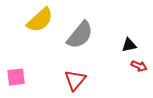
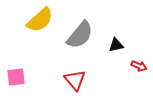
black triangle: moved 13 px left
red triangle: rotated 20 degrees counterclockwise
